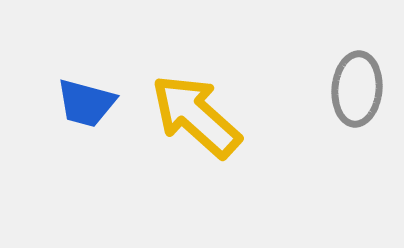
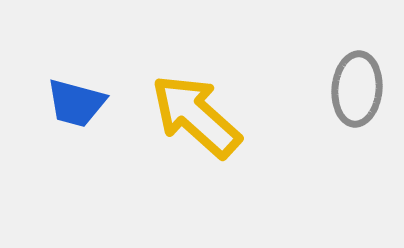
blue trapezoid: moved 10 px left
